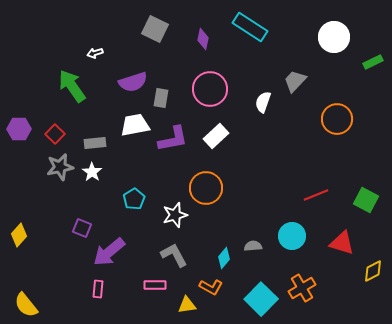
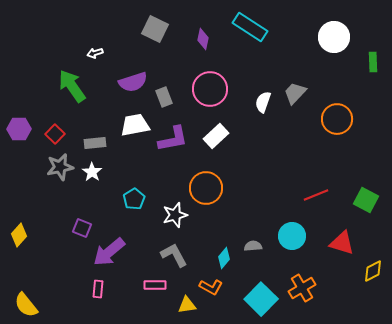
green rectangle at (373, 62): rotated 66 degrees counterclockwise
gray trapezoid at (295, 81): moved 12 px down
gray rectangle at (161, 98): moved 3 px right, 1 px up; rotated 30 degrees counterclockwise
